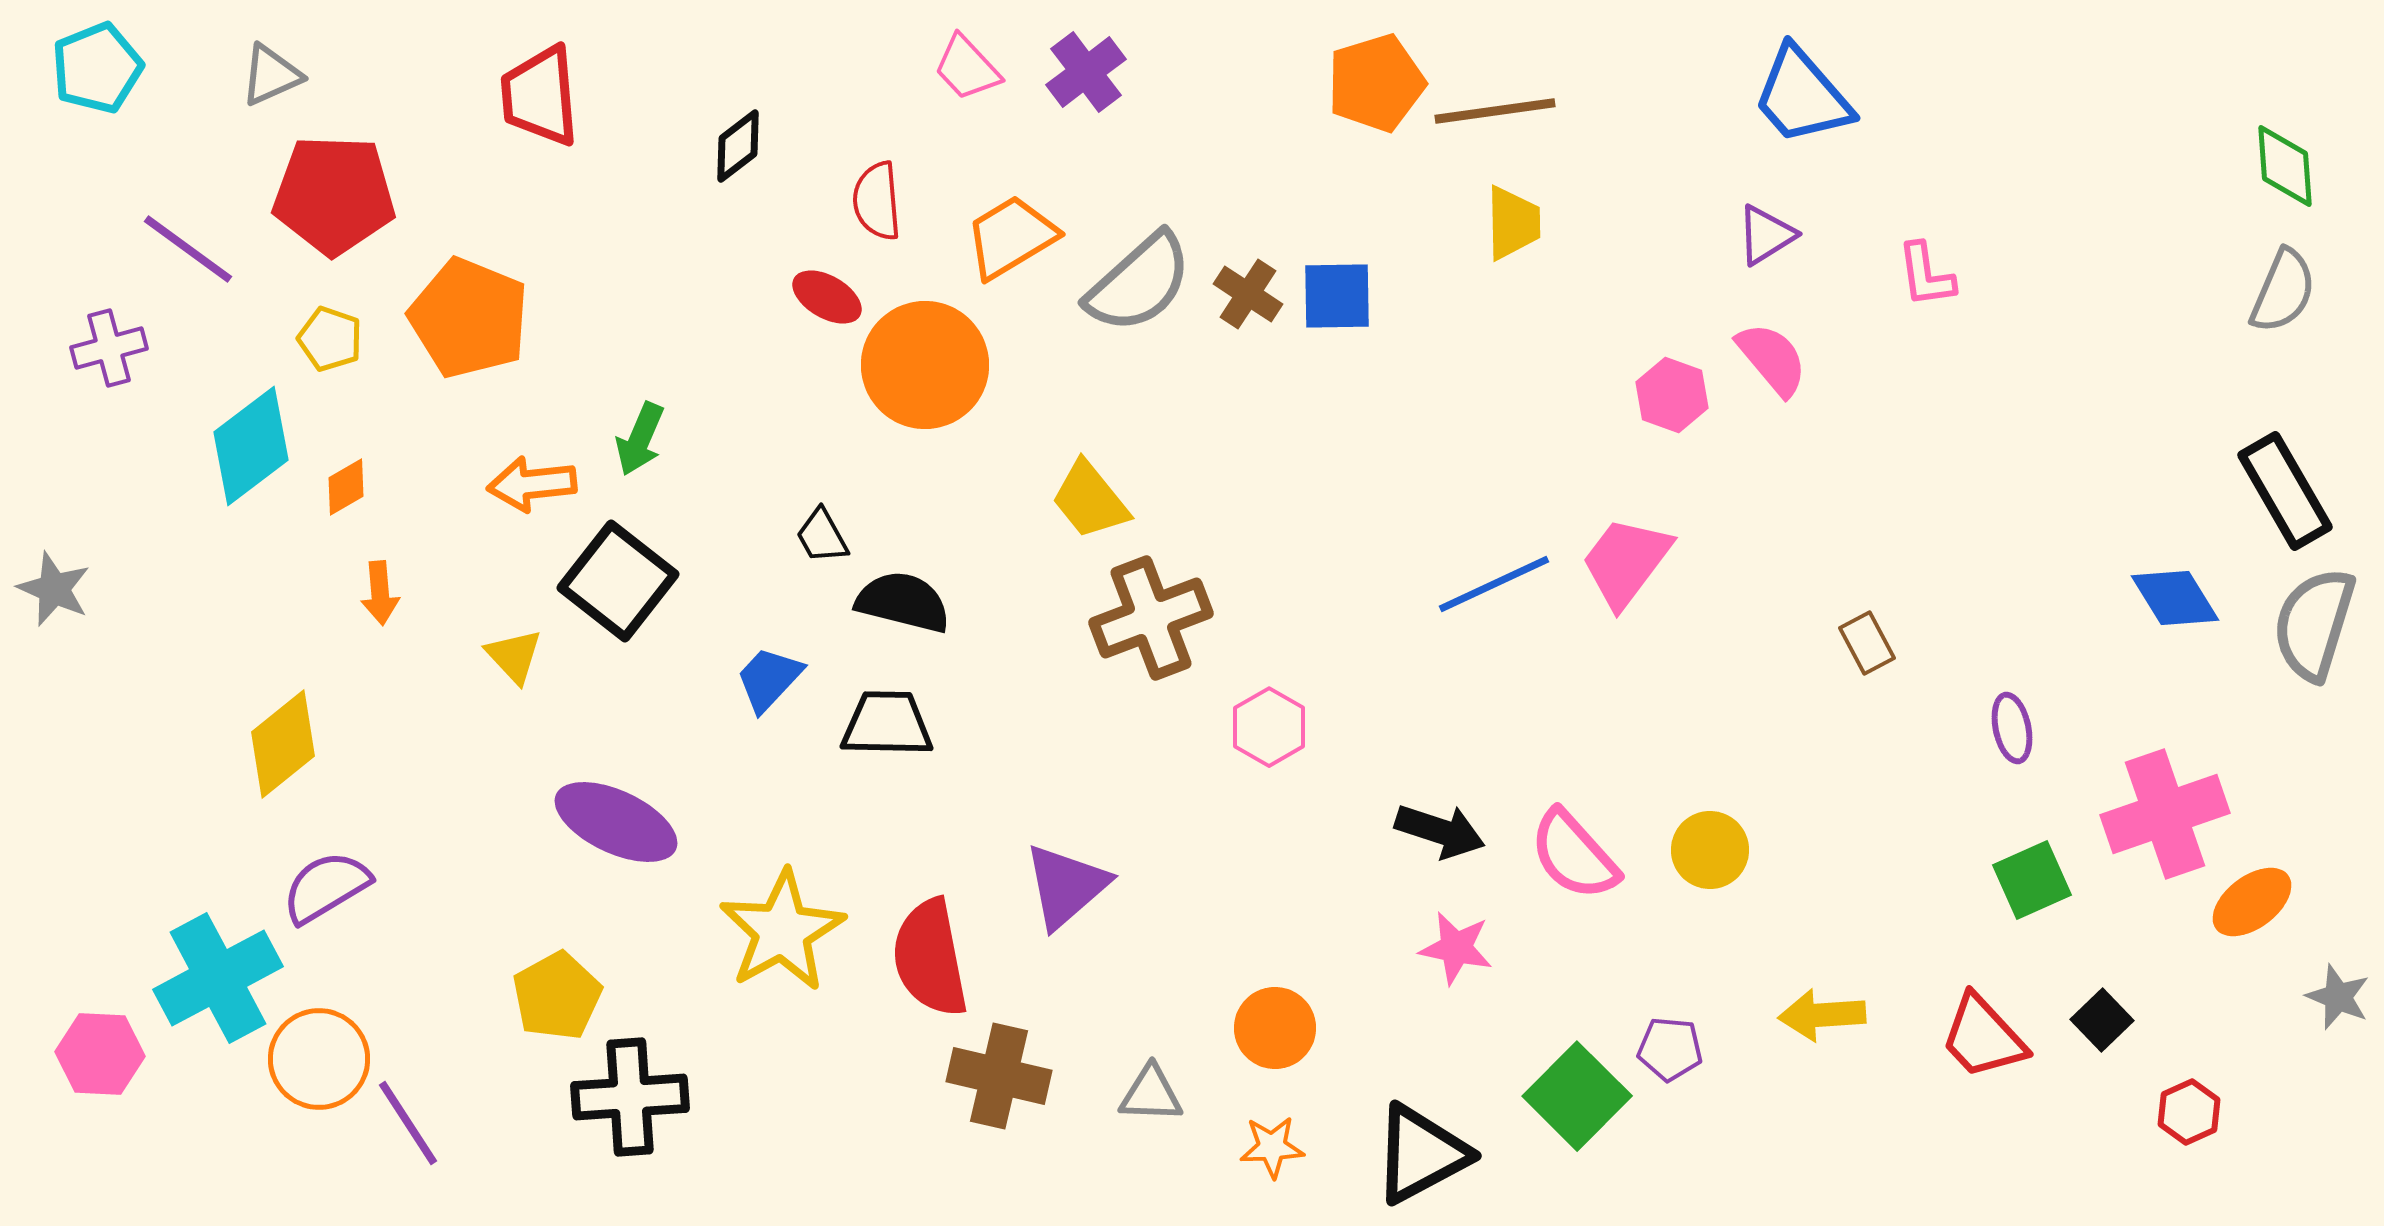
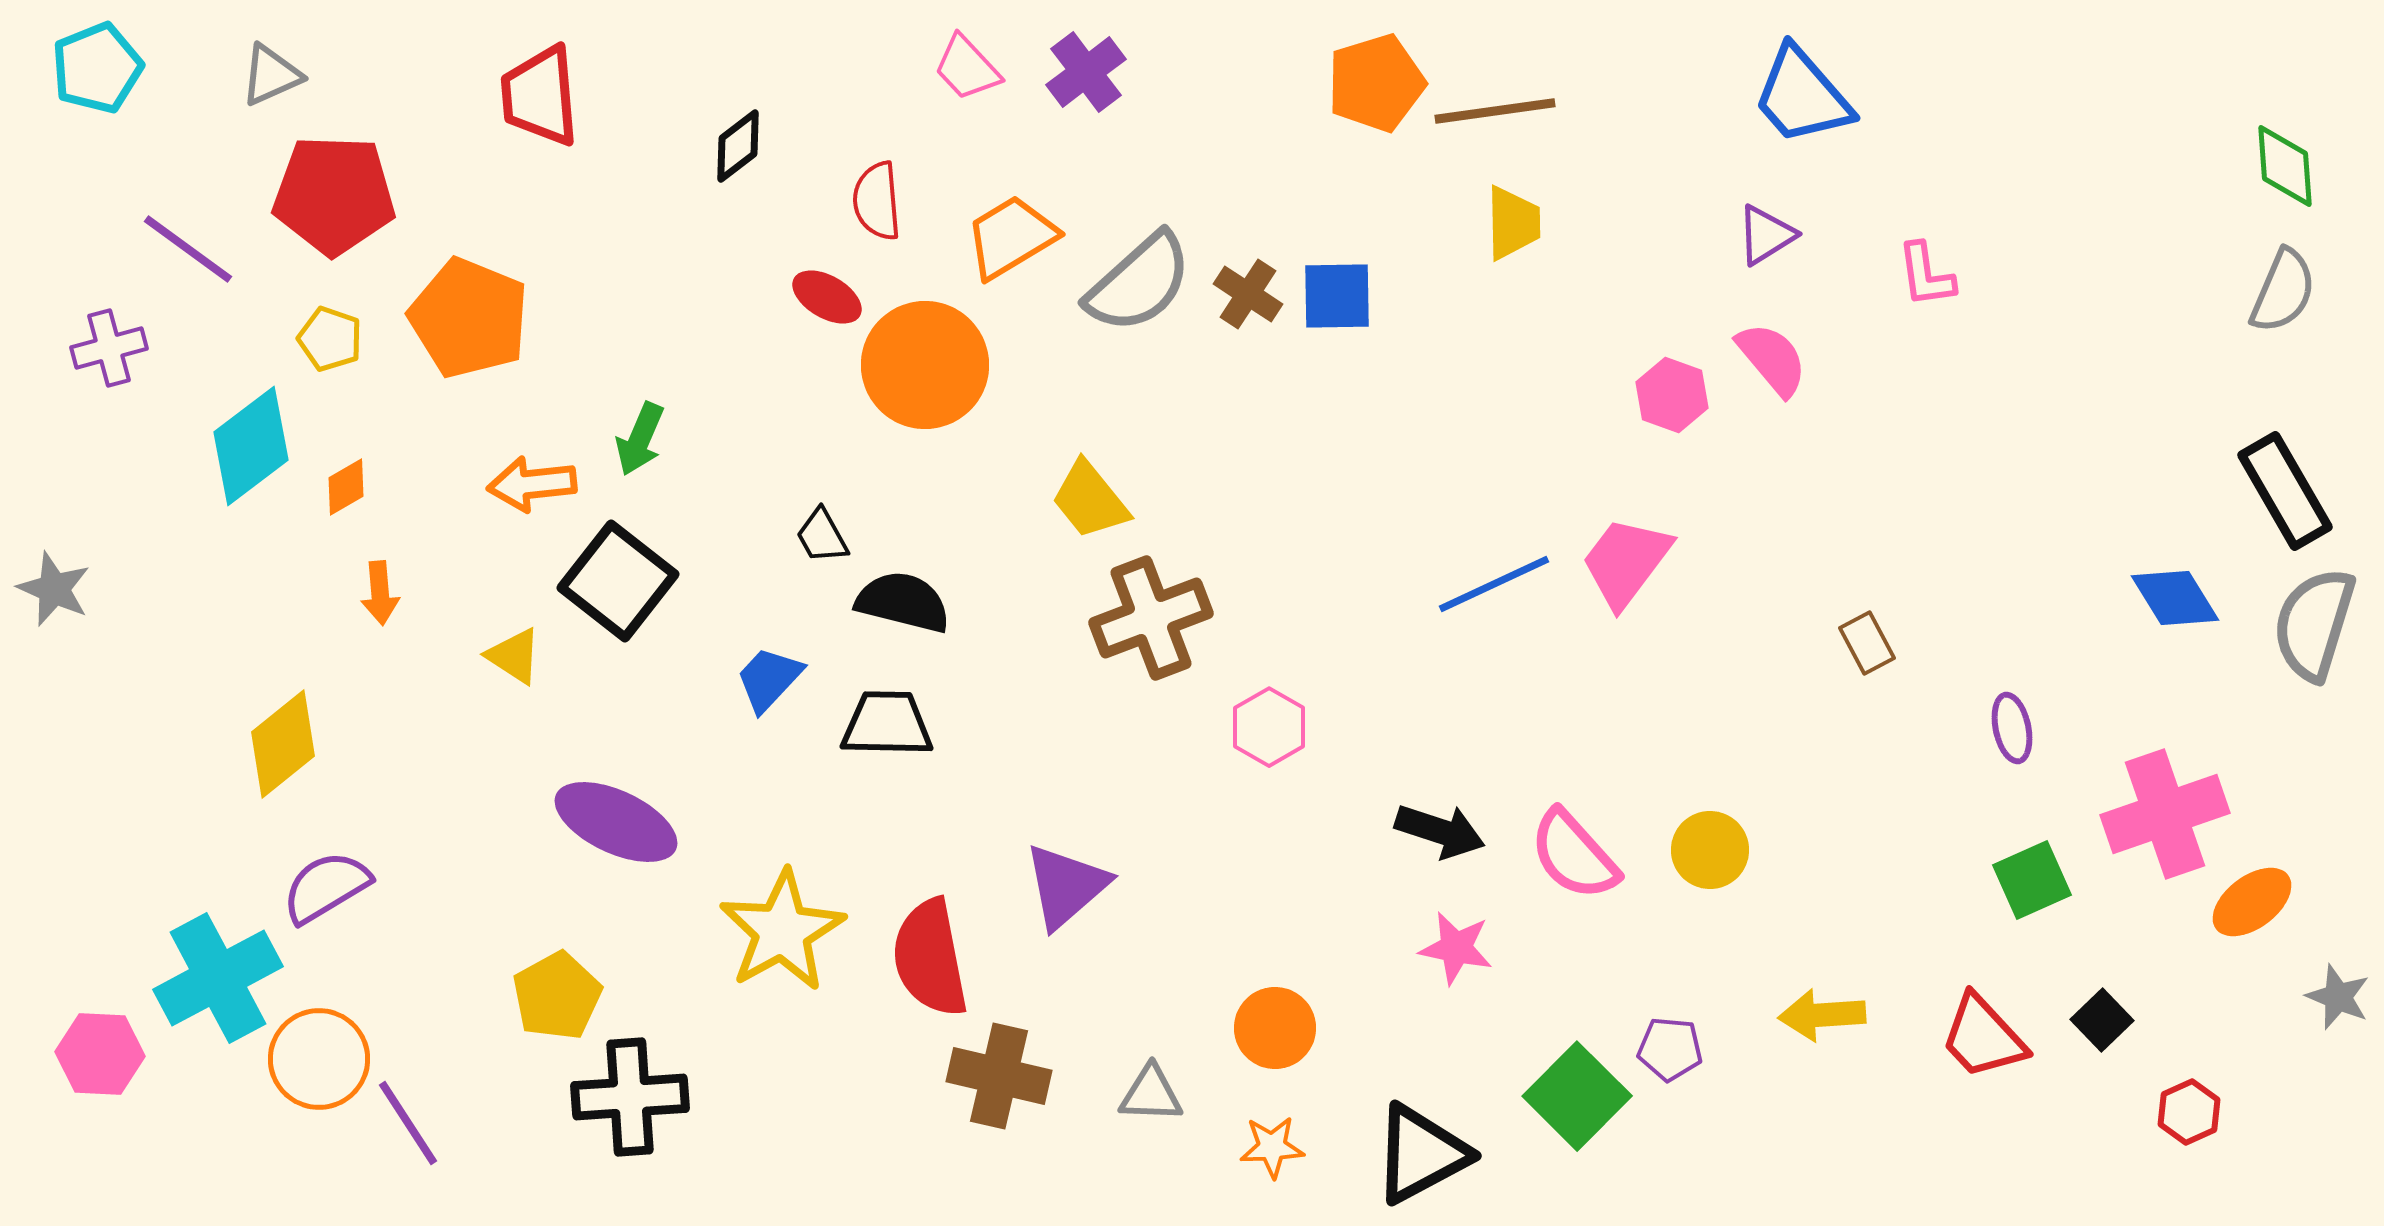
yellow triangle at (514, 656): rotated 14 degrees counterclockwise
